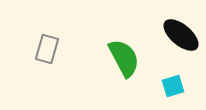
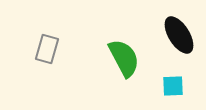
black ellipse: moved 2 px left; rotated 18 degrees clockwise
cyan square: rotated 15 degrees clockwise
